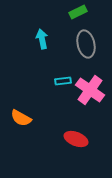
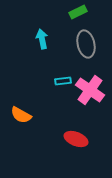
orange semicircle: moved 3 px up
